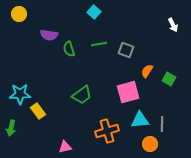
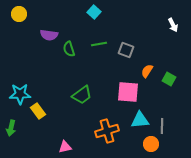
pink square: rotated 20 degrees clockwise
gray line: moved 2 px down
orange circle: moved 1 px right
